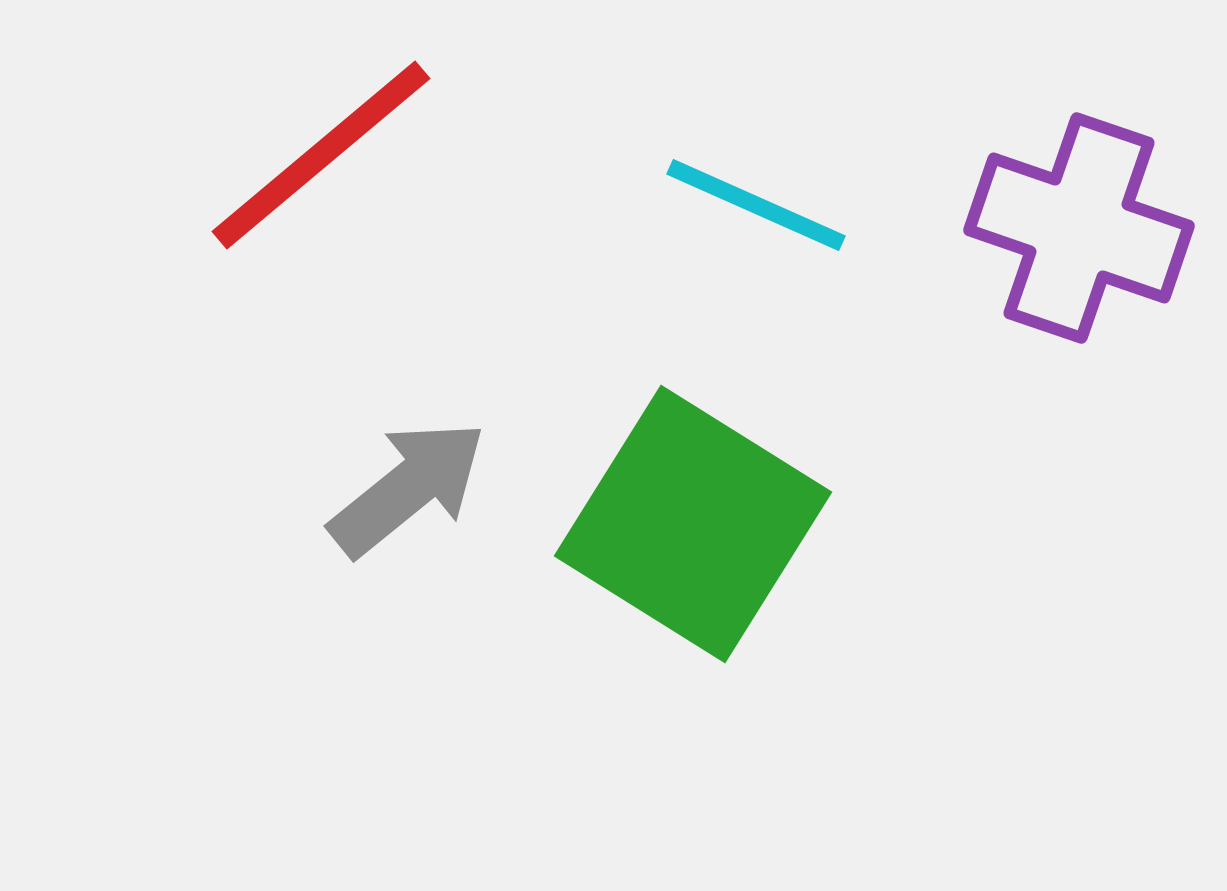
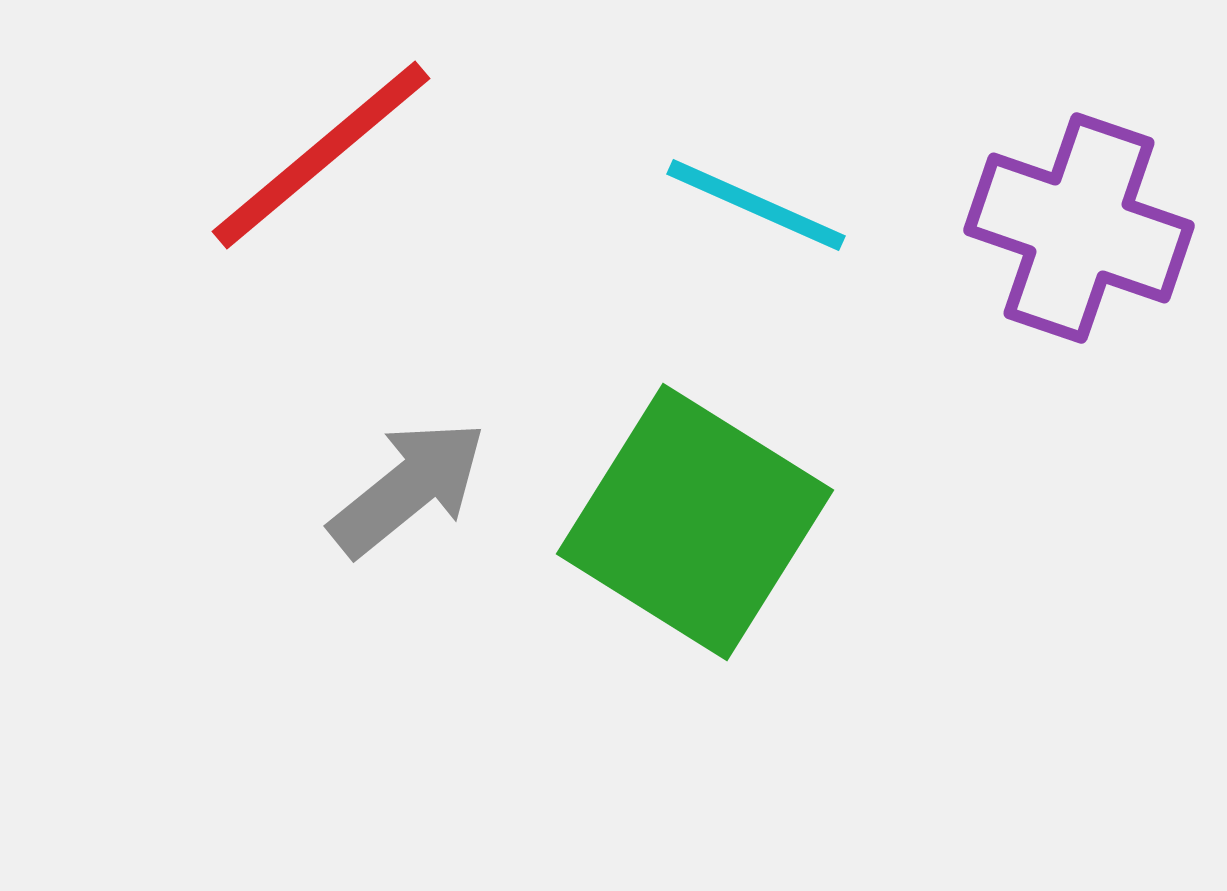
green square: moved 2 px right, 2 px up
